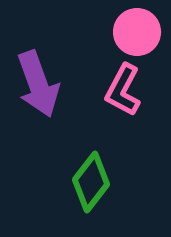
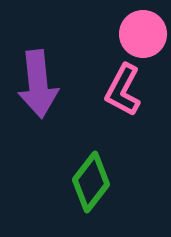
pink circle: moved 6 px right, 2 px down
purple arrow: rotated 14 degrees clockwise
